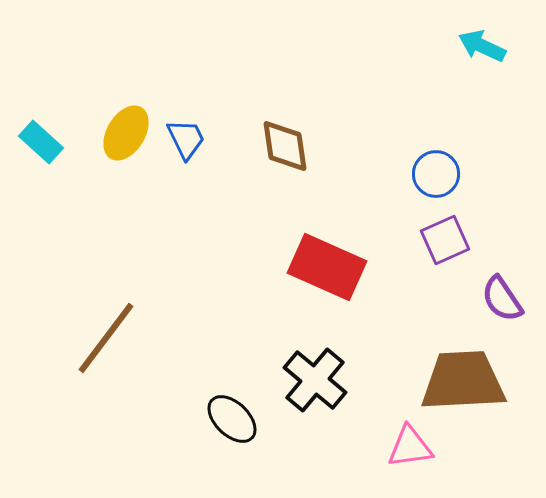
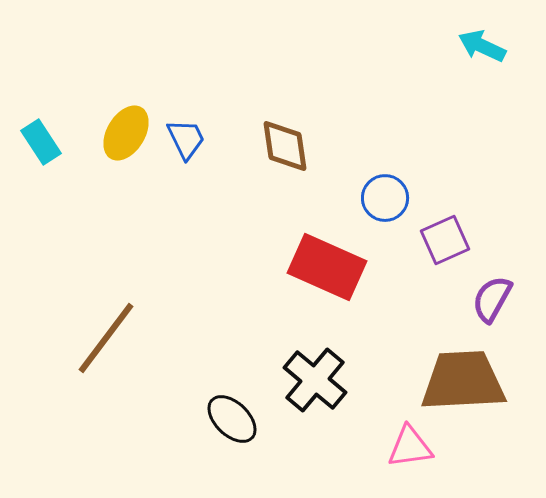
cyan rectangle: rotated 15 degrees clockwise
blue circle: moved 51 px left, 24 px down
purple semicircle: moved 10 px left; rotated 63 degrees clockwise
